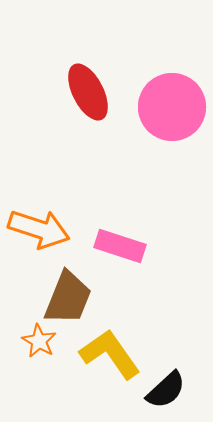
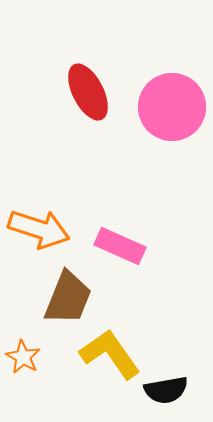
pink rectangle: rotated 6 degrees clockwise
orange star: moved 16 px left, 16 px down
black semicircle: rotated 33 degrees clockwise
